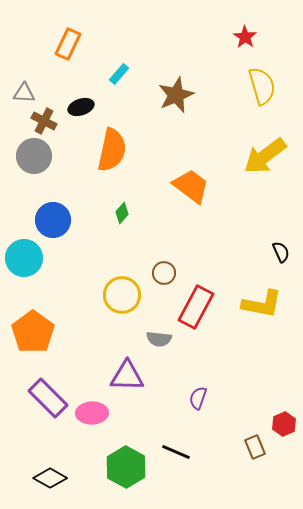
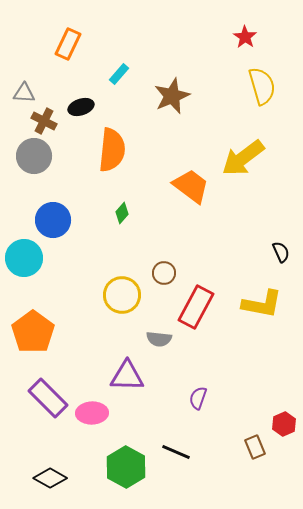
brown star: moved 4 px left, 1 px down
orange semicircle: rotated 6 degrees counterclockwise
yellow arrow: moved 22 px left, 2 px down
